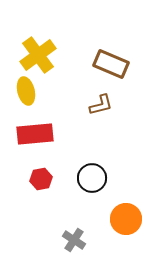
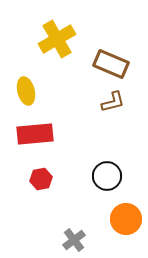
yellow cross: moved 19 px right, 16 px up; rotated 6 degrees clockwise
brown L-shape: moved 12 px right, 3 px up
black circle: moved 15 px right, 2 px up
gray cross: rotated 20 degrees clockwise
